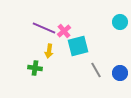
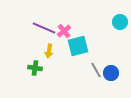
blue circle: moved 9 px left
